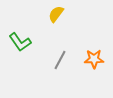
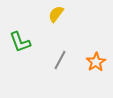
green L-shape: rotated 15 degrees clockwise
orange star: moved 2 px right, 3 px down; rotated 30 degrees counterclockwise
